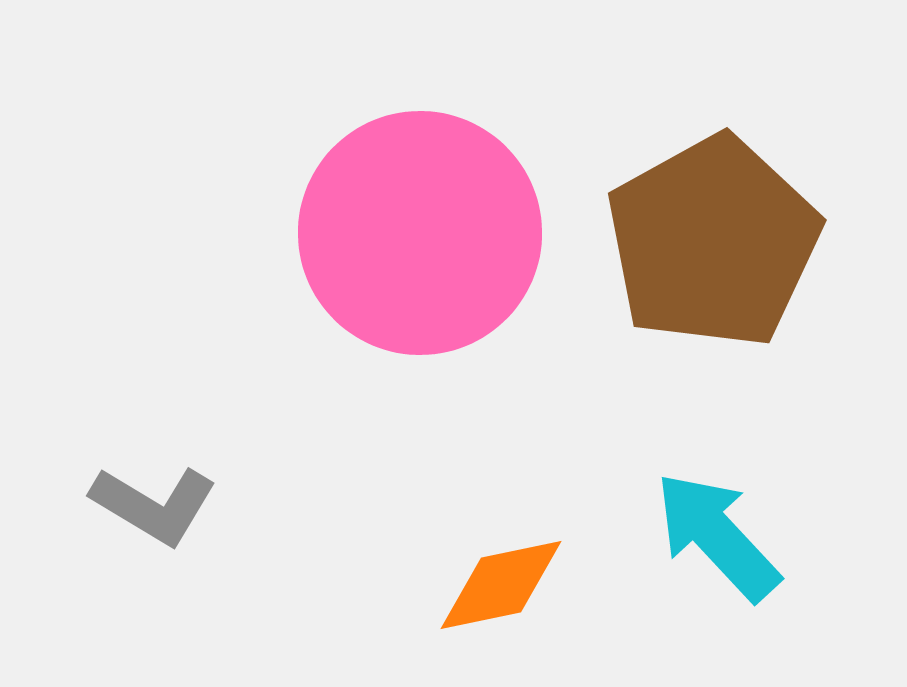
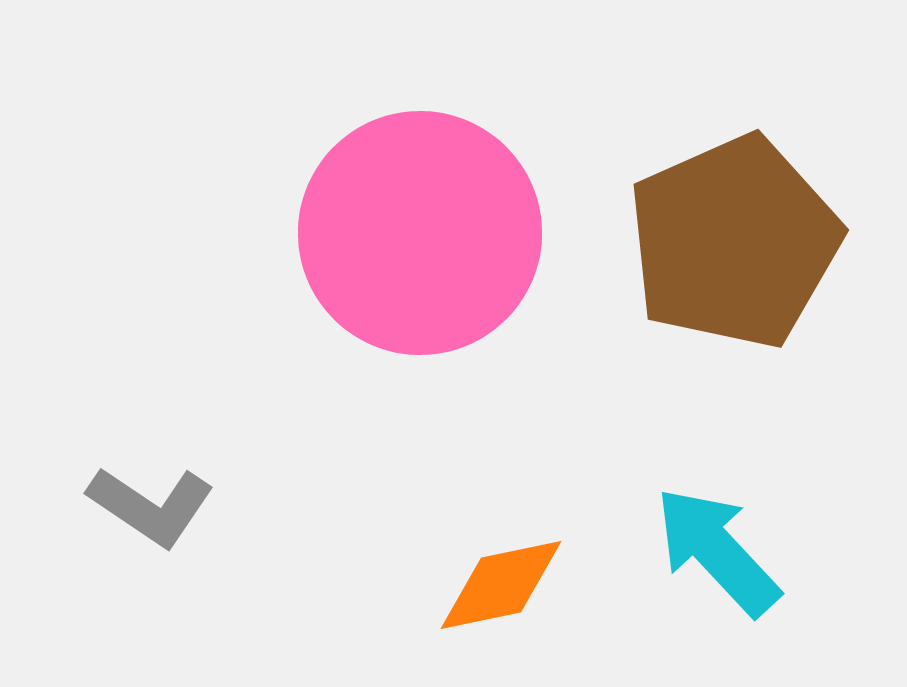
brown pentagon: moved 21 px right; rotated 5 degrees clockwise
gray L-shape: moved 3 px left, 1 px down; rotated 3 degrees clockwise
cyan arrow: moved 15 px down
